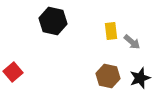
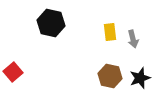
black hexagon: moved 2 px left, 2 px down
yellow rectangle: moved 1 px left, 1 px down
gray arrow: moved 1 px right, 3 px up; rotated 36 degrees clockwise
brown hexagon: moved 2 px right
